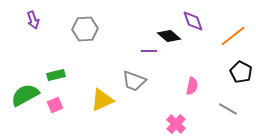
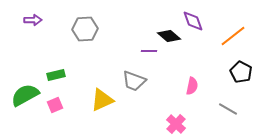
purple arrow: rotated 72 degrees counterclockwise
